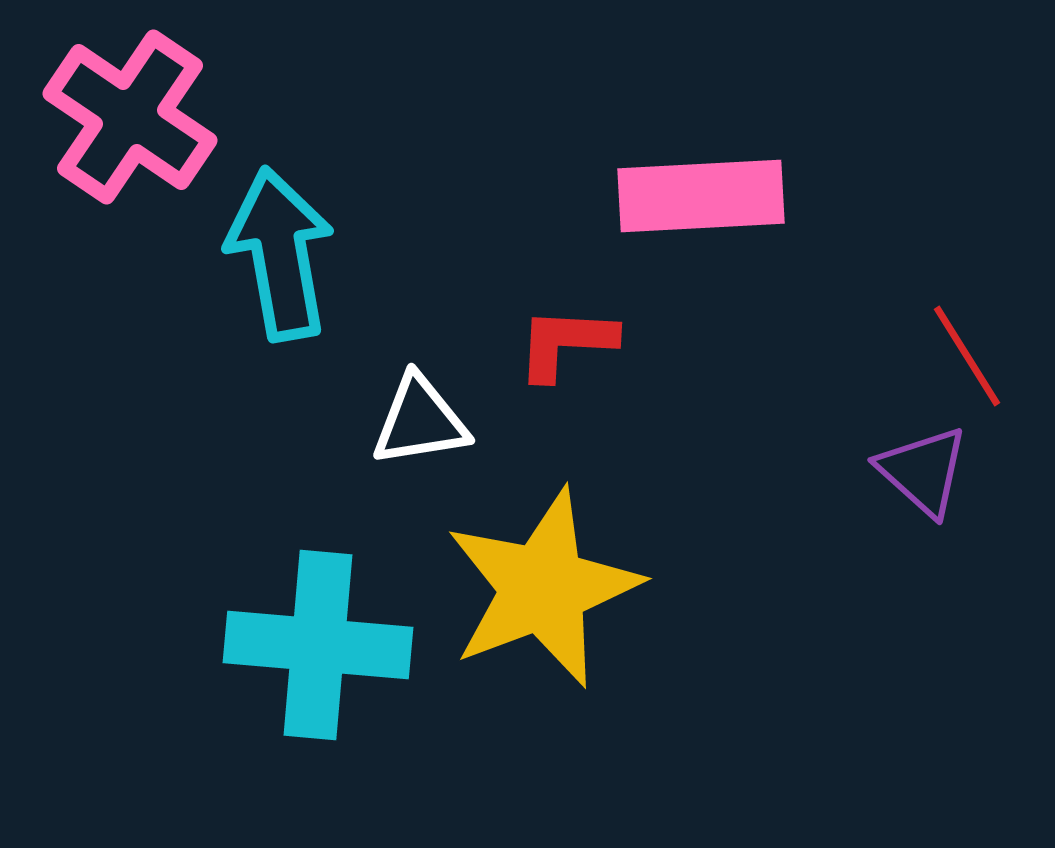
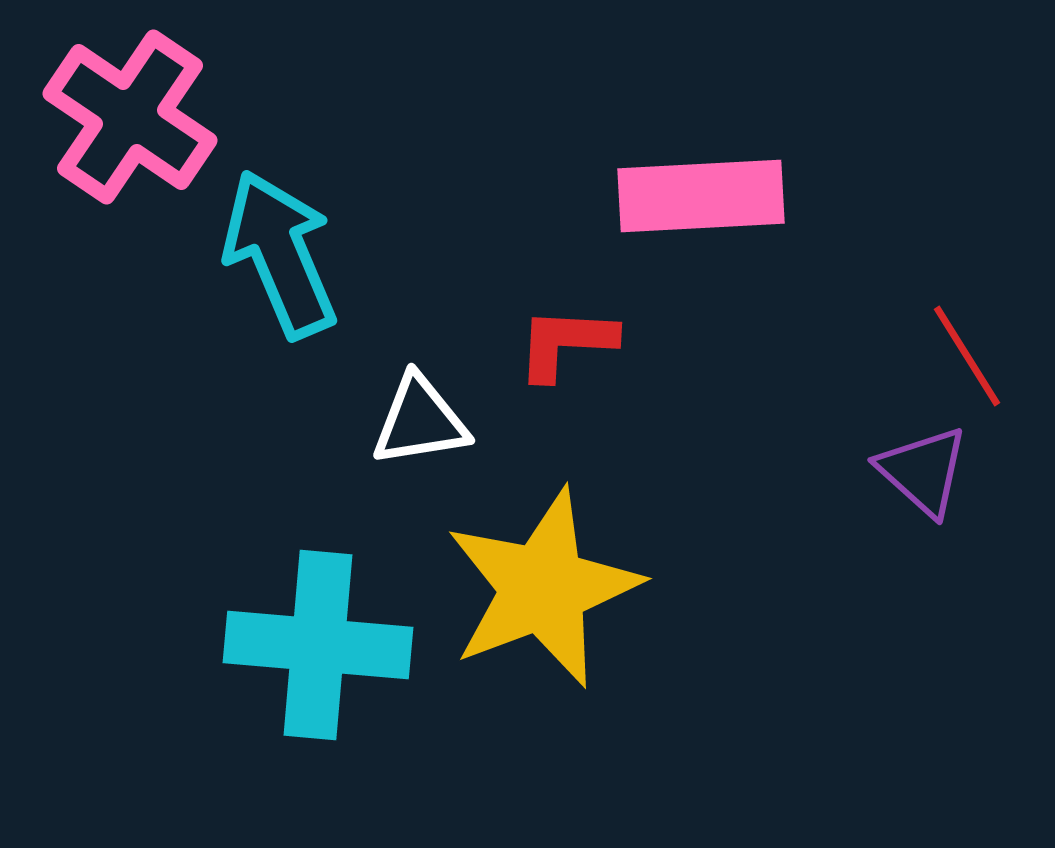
cyan arrow: rotated 13 degrees counterclockwise
